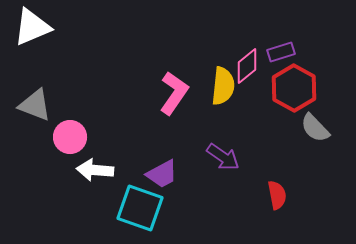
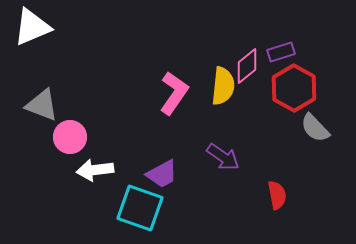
gray triangle: moved 7 px right
white arrow: rotated 12 degrees counterclockwise
